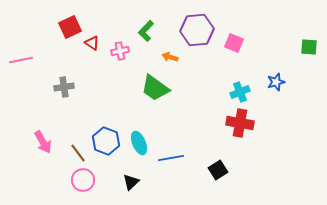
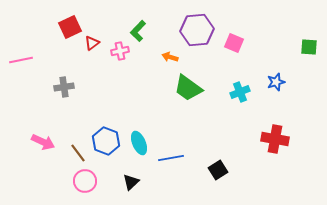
green L-shape: moved 8 px left
red triangle: rotated 49 degrees clockwise
green trapezoid: moved 33 px right
red cross: moved 35 px right, 16 px down
pink arrow: rotated 35 degrees counterclockwise
pink circle: moved 2 px right, 1 px down
